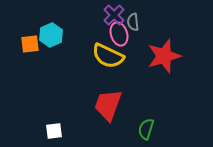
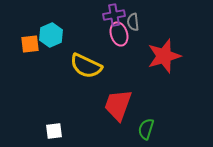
purple cross: rotated 35 degrees clockwise
yellow semicircle: moved 22 px left, 10 px down
red trapezoid: moved 10 px right
